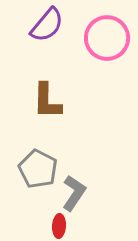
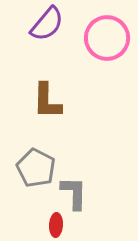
purple semicircle: moved 1 px up
gray pentagon: moved 2 px left, 1 px up
gray L-shape: rotated 33 degrees counterclockwise
red ellipse: moved 3 px left, 1 px up
